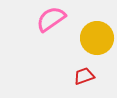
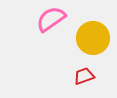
yellow circle: moved 4 px left
